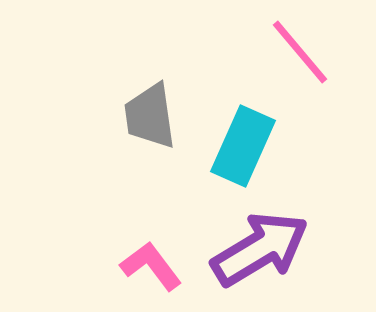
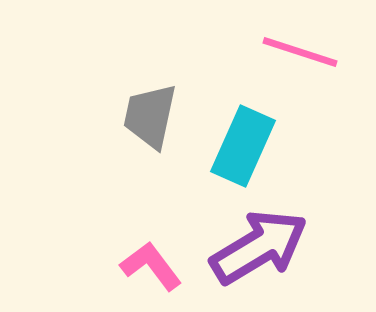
pink line: rotated 32 degrees counterclockwise
gray trapezoid: rotated 20 degrees clockwise
purple arrow: moved 1 px left, 2 px up
